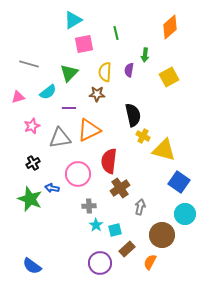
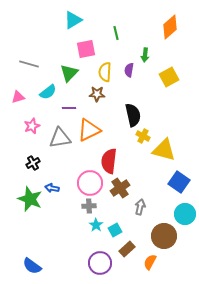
pink square: moved 2 px right, 5 px down
pink circle: moved 12 px right, 9 px down
cyan square: rotated 16 degrees counterclockwise
brown circle: moved 2 px right, 1 px down
